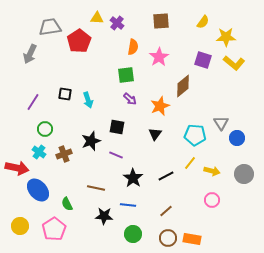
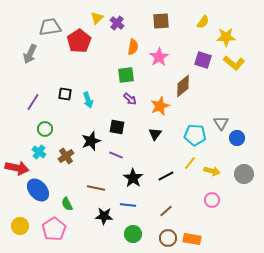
yellow triangle at (97, 18): rotated 48 degrees counterclockwise
brown cross at (64, 154): moved 2 px right, 2 px down; rotated 14 degrees counterclockwise
